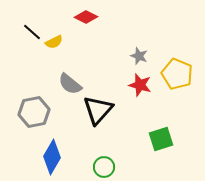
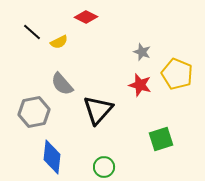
yellow semicircle: moved 5 px right
gray star: moved 3 px right, 4 px up
gray semicircle: moved 8 px left; rotated 10 degrees clockwise
blue diamond: rotated 24 degrees counterclockwise
